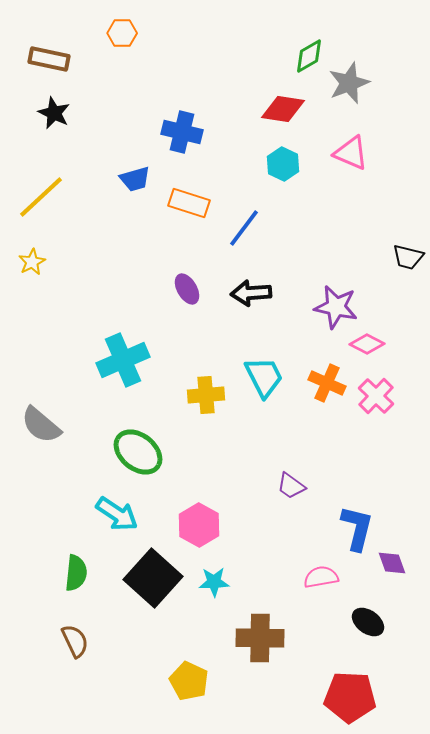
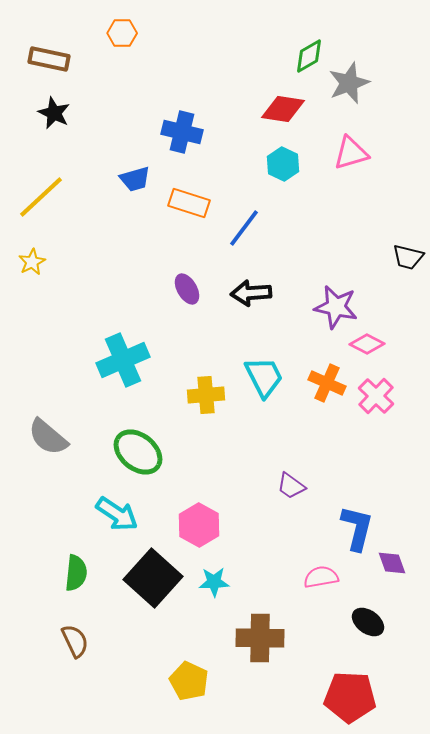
pink triangle: rotated 39 degrees counterclockwise
gray semicircle: moved 7 px right, 12 px down
